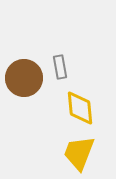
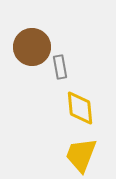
brown circle: moved 8 px right, 31 px up
yellow trapezoid: moved 2 px right, 2 px down
